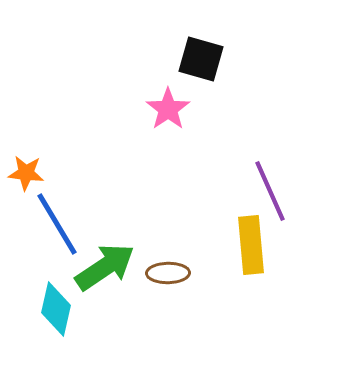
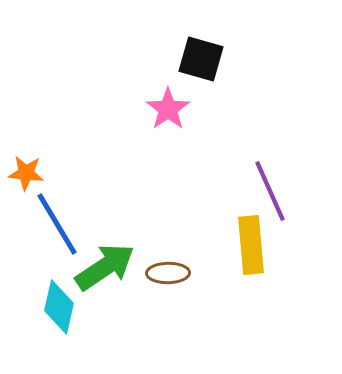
cyan diamond: moved 3 px right, 2 px up
